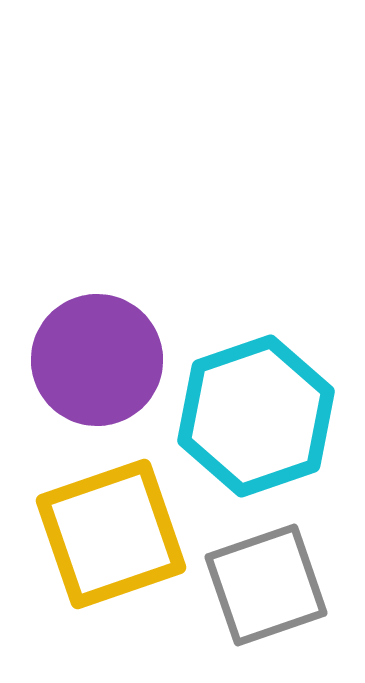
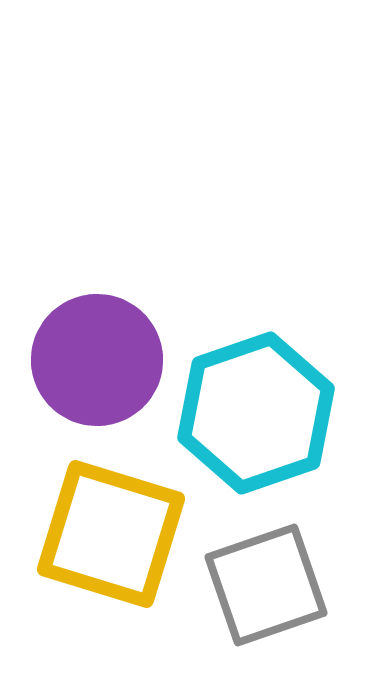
cyan hexagon: moved 3 px up
yellow square: rotated 36 degrees clockwise
